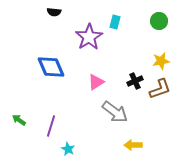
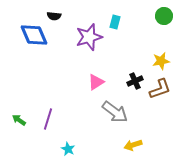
black semicircle: moved 4 px down
green circle: moved 5 px right, 5 px up
purple star: rotated 16 degrees clockwise
blue diamond: moved 17 px left, 32 px up
purple line: moved 3 px left, 7 px up
yellow arrow: rotated 18 degrees counterclockwise
